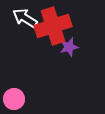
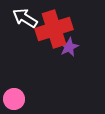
red cross: moved 1 px right, 3 px down
purple star: rotated 12 degrees counterclockwise
